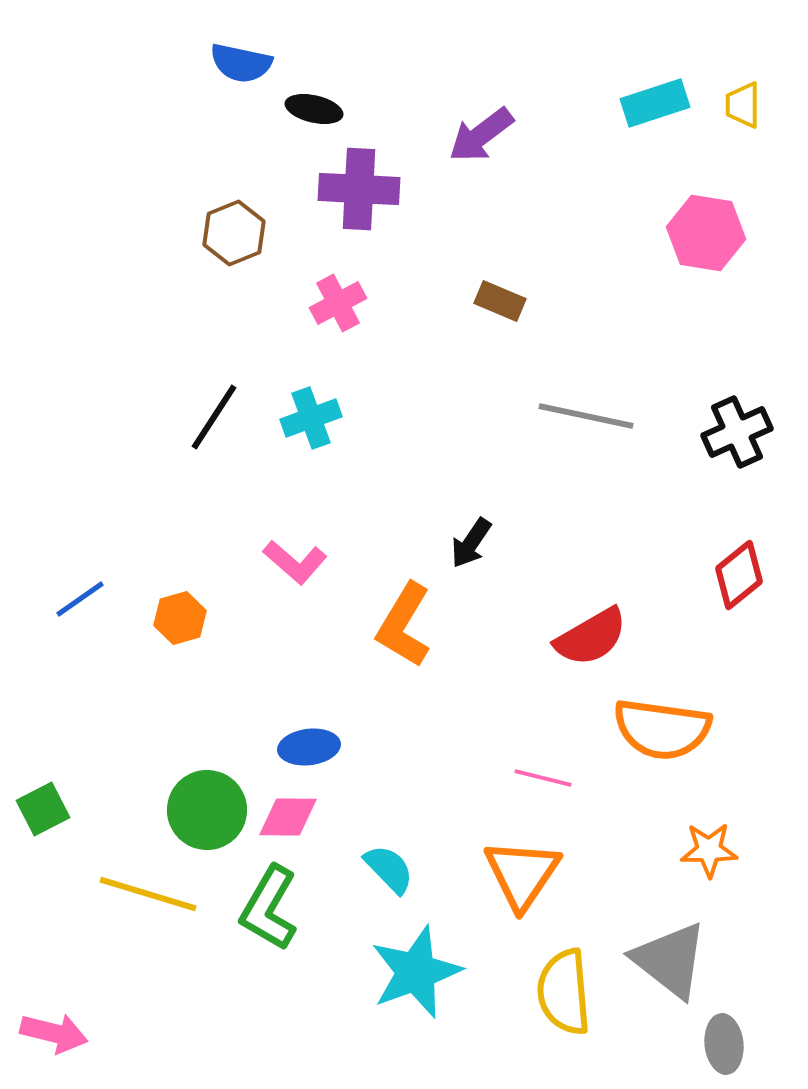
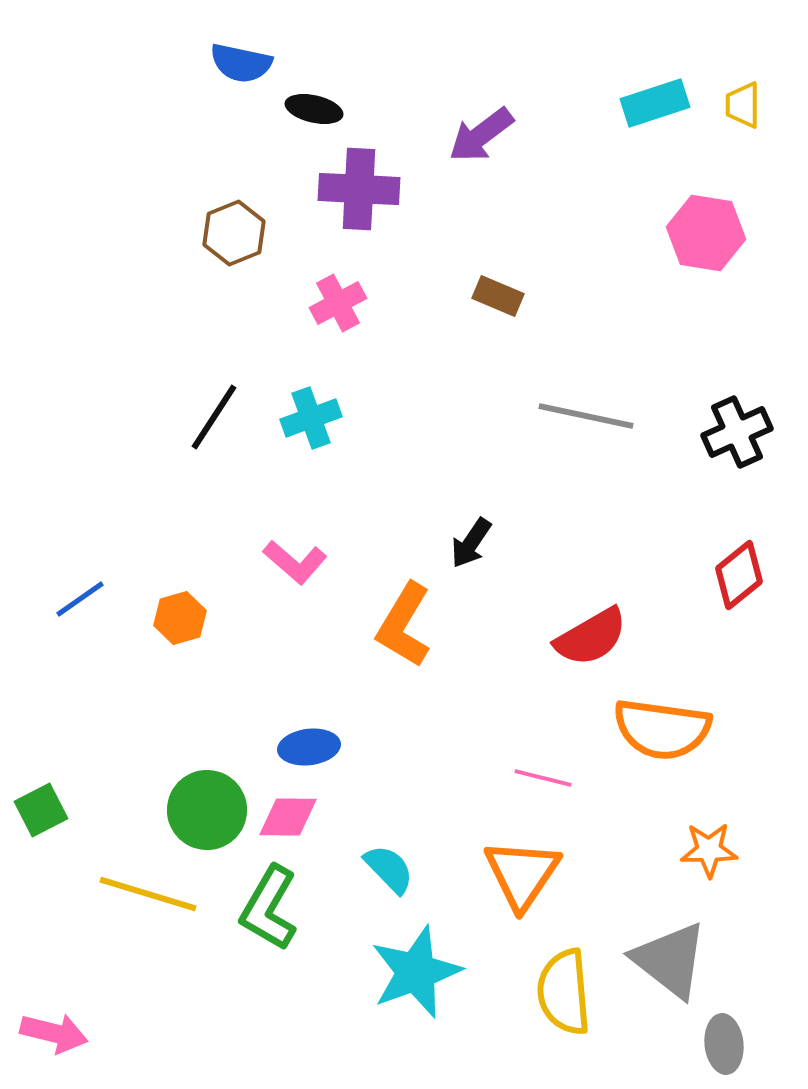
brown rectangle: moved 2 px left, 5 px up
green square: moved 2 px left, 1 px down
